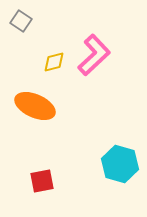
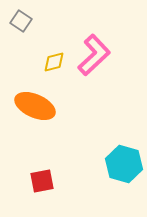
cyan hexagon: moved 4 px right
